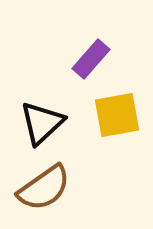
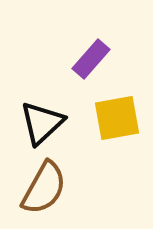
yellow square: moved 3 px down
brown semicircle: rotated 26 degrees counterclockwise
